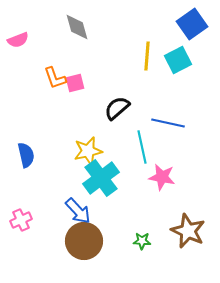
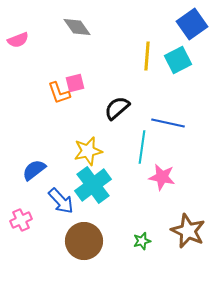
gray diamond: rotated 20 degrees counterclockwise
orange L-shape: moved 4 px right, 15 px down
cyan line: rotated 20 degrees clockwise
blue semicircle: moved 8 px right, 15 px down; rotated 115 degrees counterclockwise
cyan cross: moved 8 px left, 7 px down
blue arrow: moved 17 px left, 10 px up
green star: rotated 18 degrees counterclockwise
